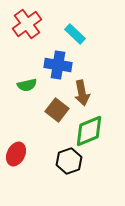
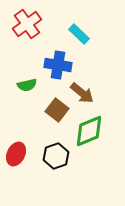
cyan rectangle: moved 4 px right
brown arrow: rotated 40 degrees counterclockwise
black hexagon: moved 13 px left, 5 px up
